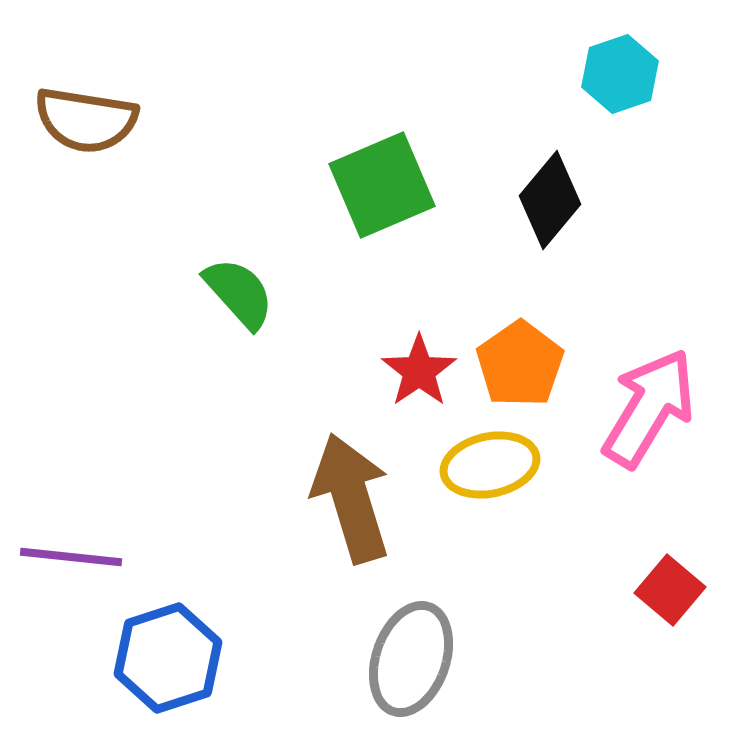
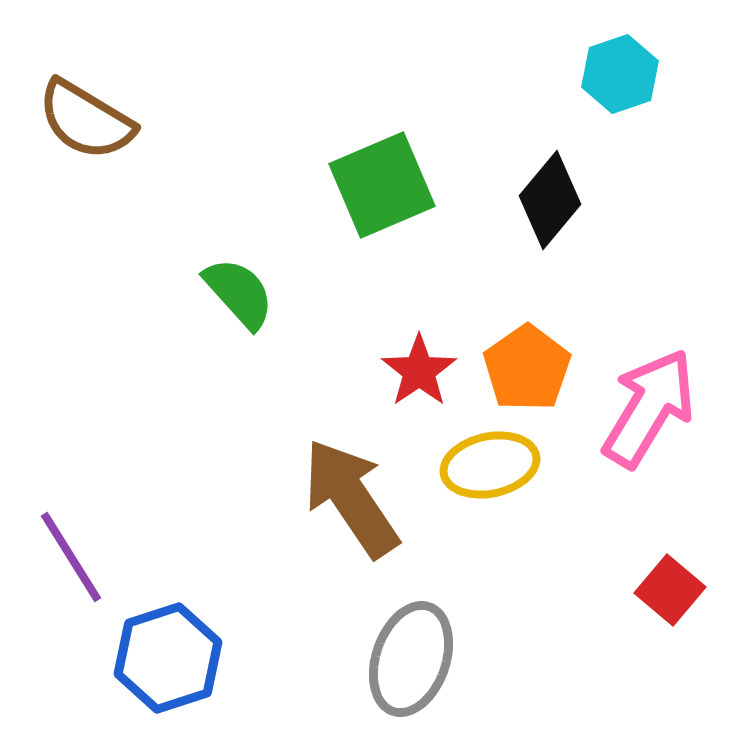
brown semicircle: rotated 22 degrees clockwise
orange pentagon: moved 7 px right, 4 px down
brown arrow: rotated 17 degrees counterclockwise
purple line: rotated 52 degrees clockwise
